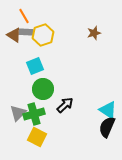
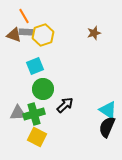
brown triangle: rotated 14 degrees counterclockwise
gray triangle: rotated 42 degrees clockwise
